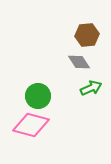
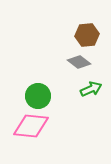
gray diamond: rotated 20 degrees counterclockwise
green arrow: moved 1 px down
pink diamond: moved 1 px down; rotated 9 degrees counterclockwise
